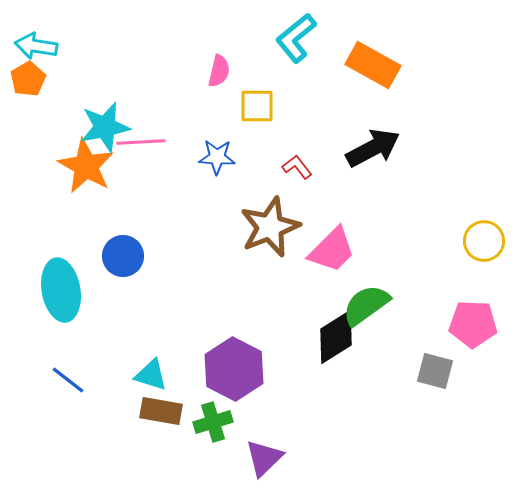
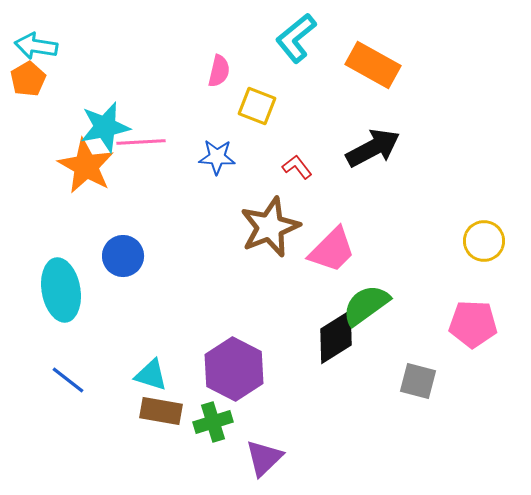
yellow square: rotated 21 degrees clockwise
gray square: moved 17 px left, 10 px down
